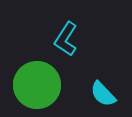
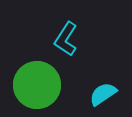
cyan semicircle: rotated 100 degrees clockwise
